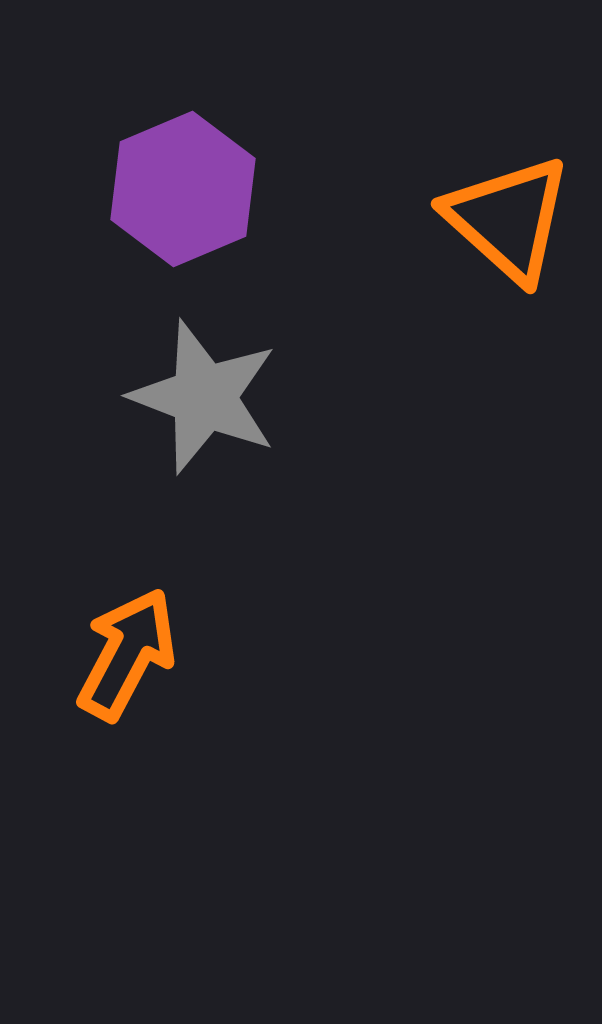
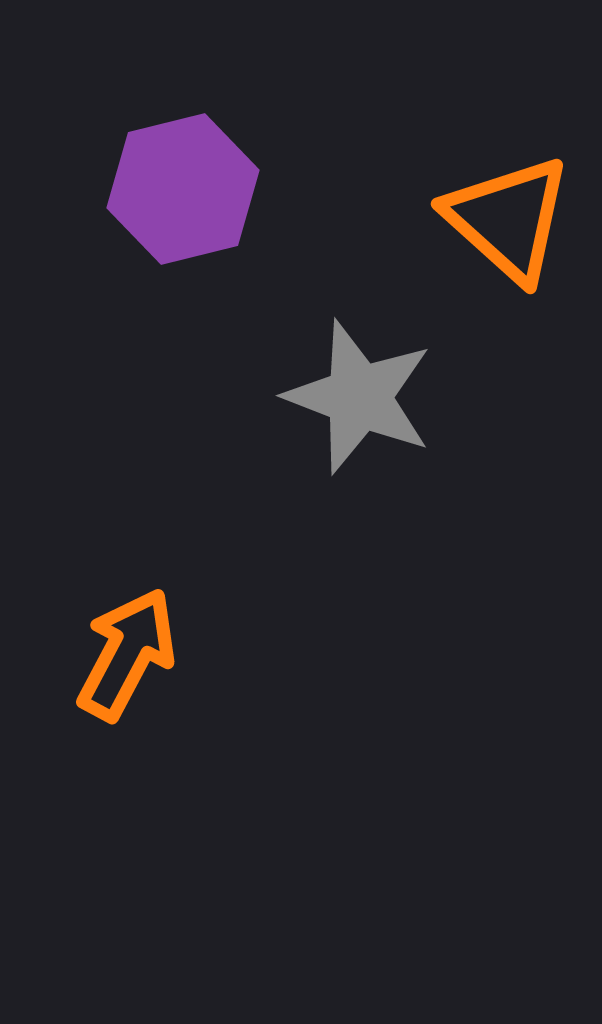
purple hexagon: rotated 9 degrees clockwise
gray star: moved 155 px right
